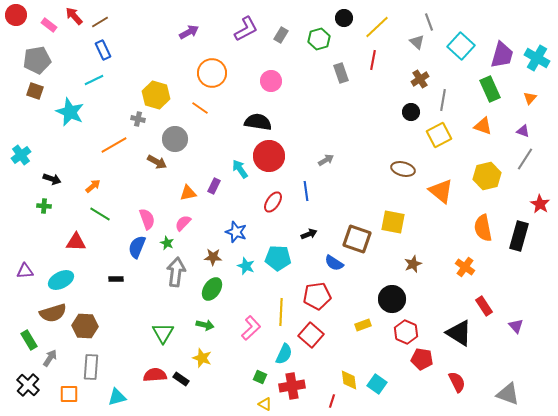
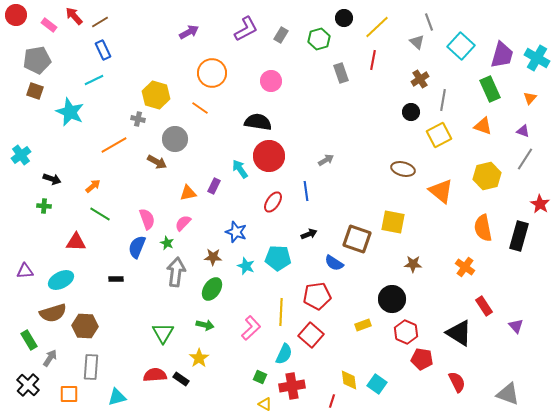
brown star at (413, 264): rotated 24 degrees clockwise
yellow star at (202, 358): moved 3 px left; rotated 18 degrees clockwise
